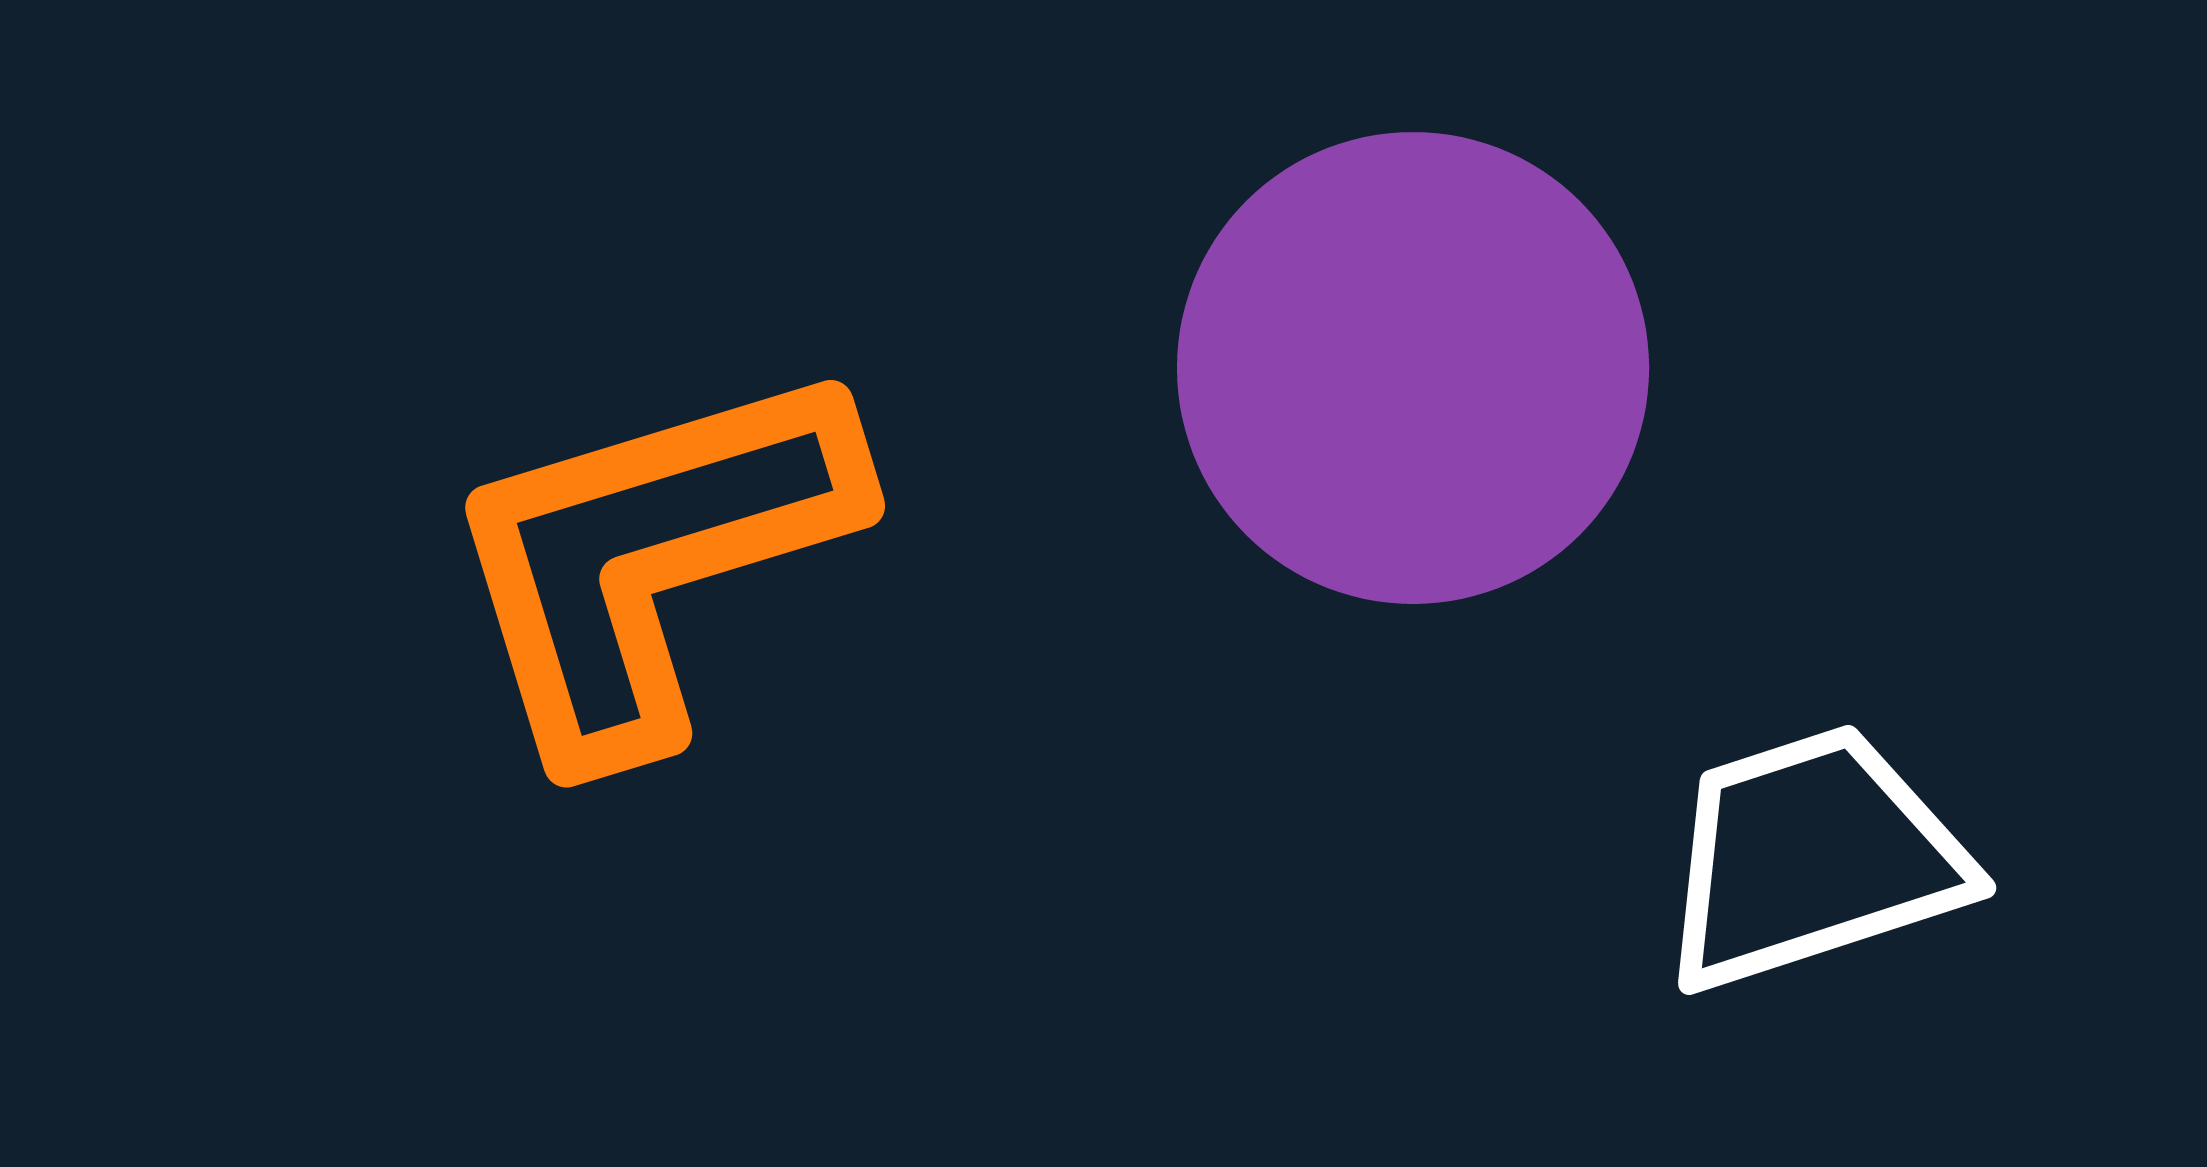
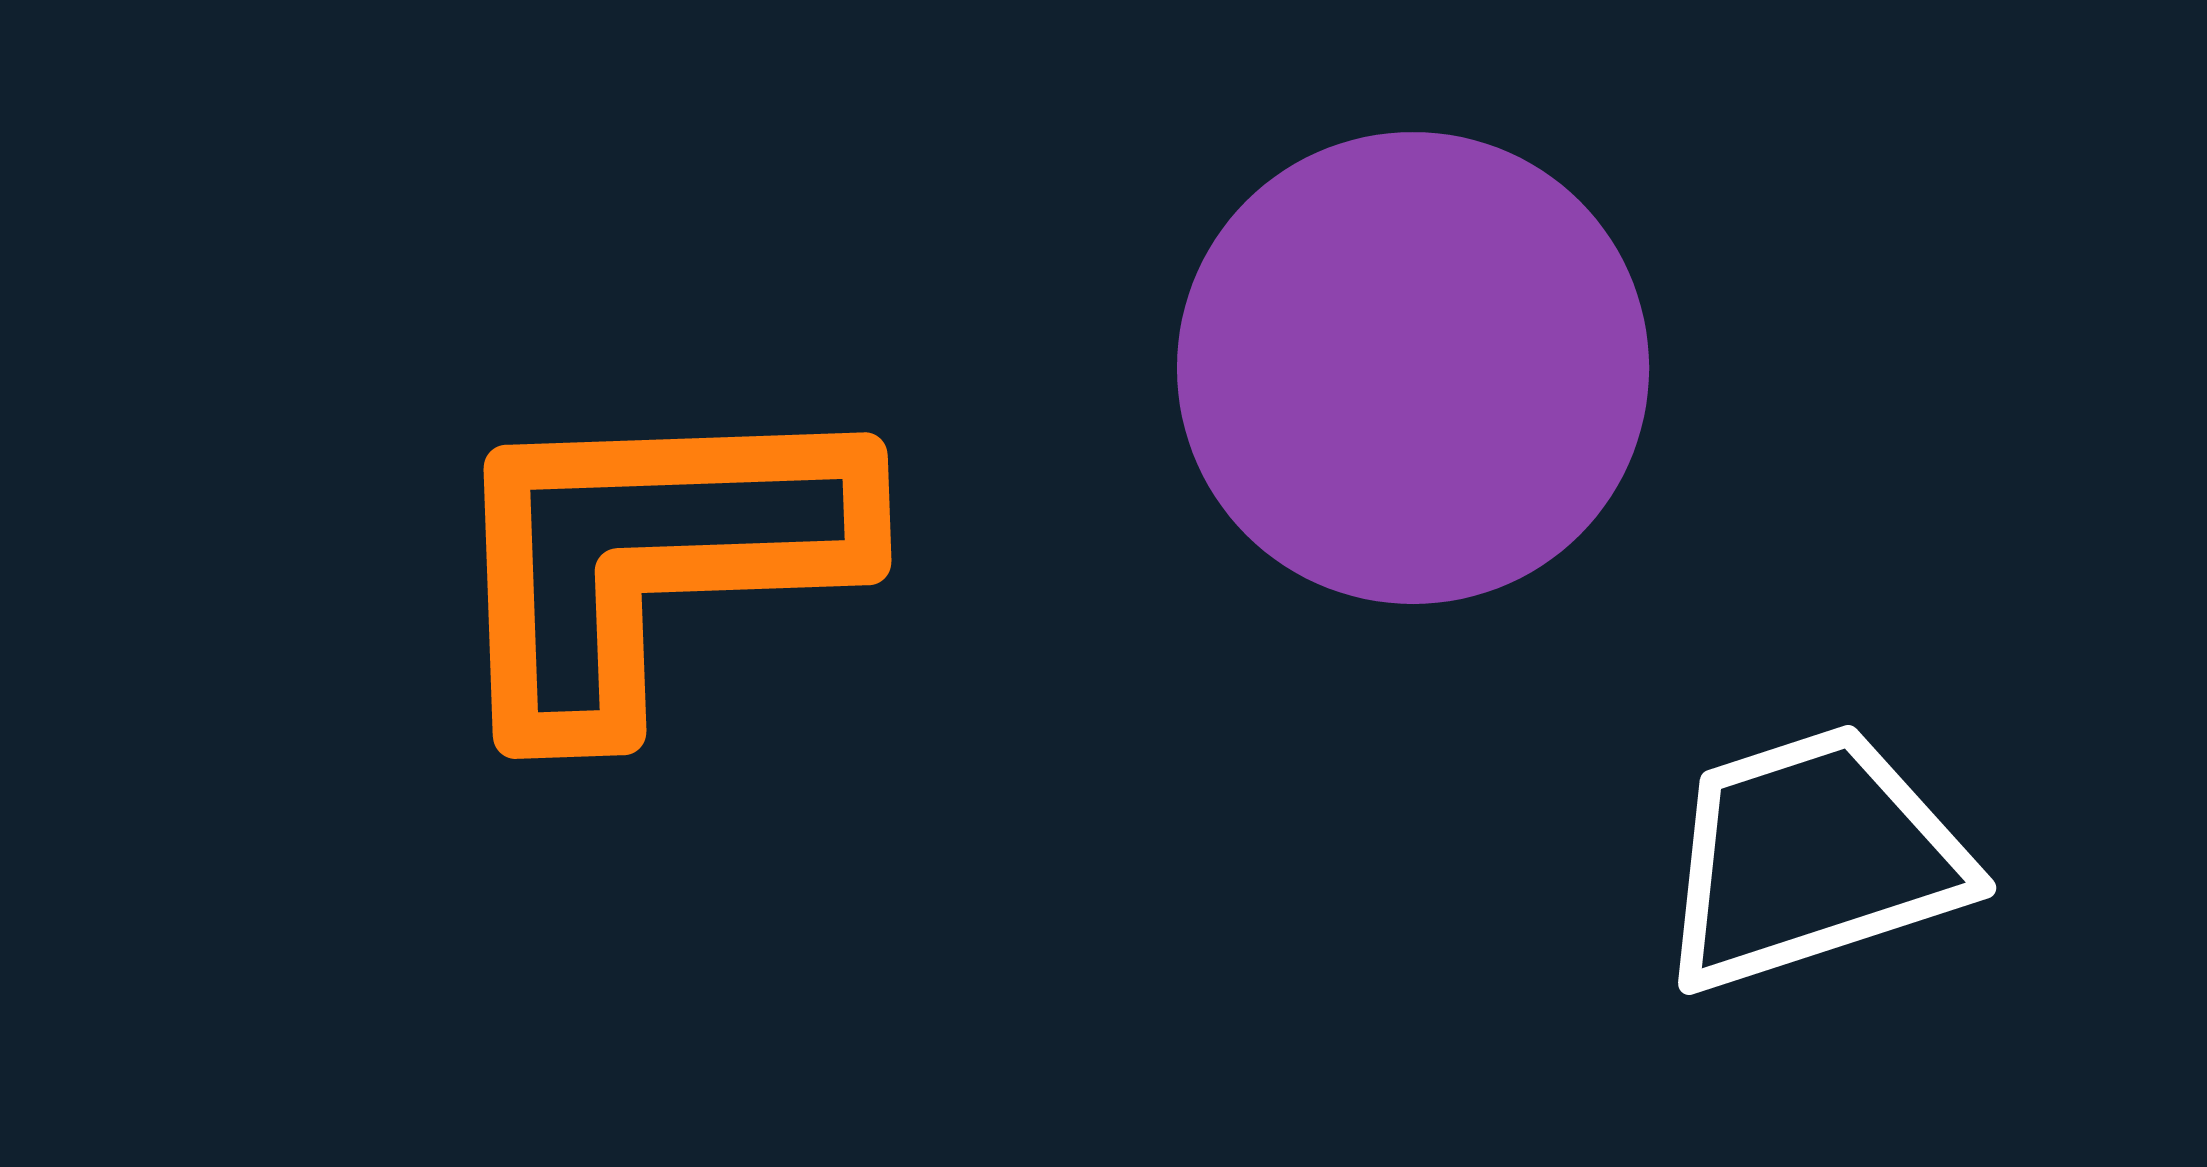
orange L-shape: rotated 15 degrees clockwise
